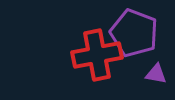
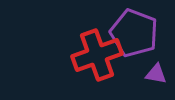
red cross: rotated 9 degrees counterclockwise
